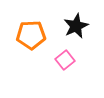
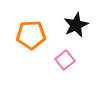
black star: moved 1 px up
